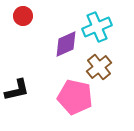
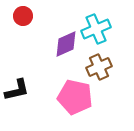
cyan cross: moved 1 px left, 2 px down
brown cross: rotated 15 degrees clockwise
